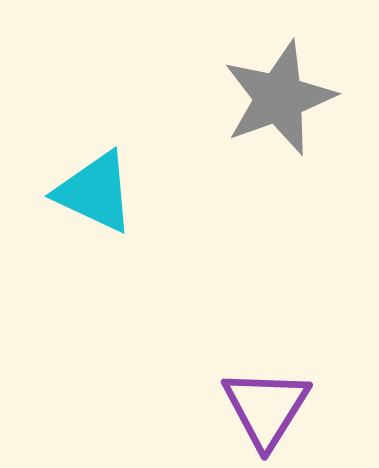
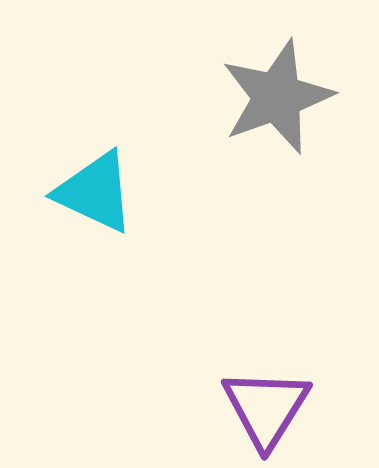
gray star: moved 2 px left, 1 px up
